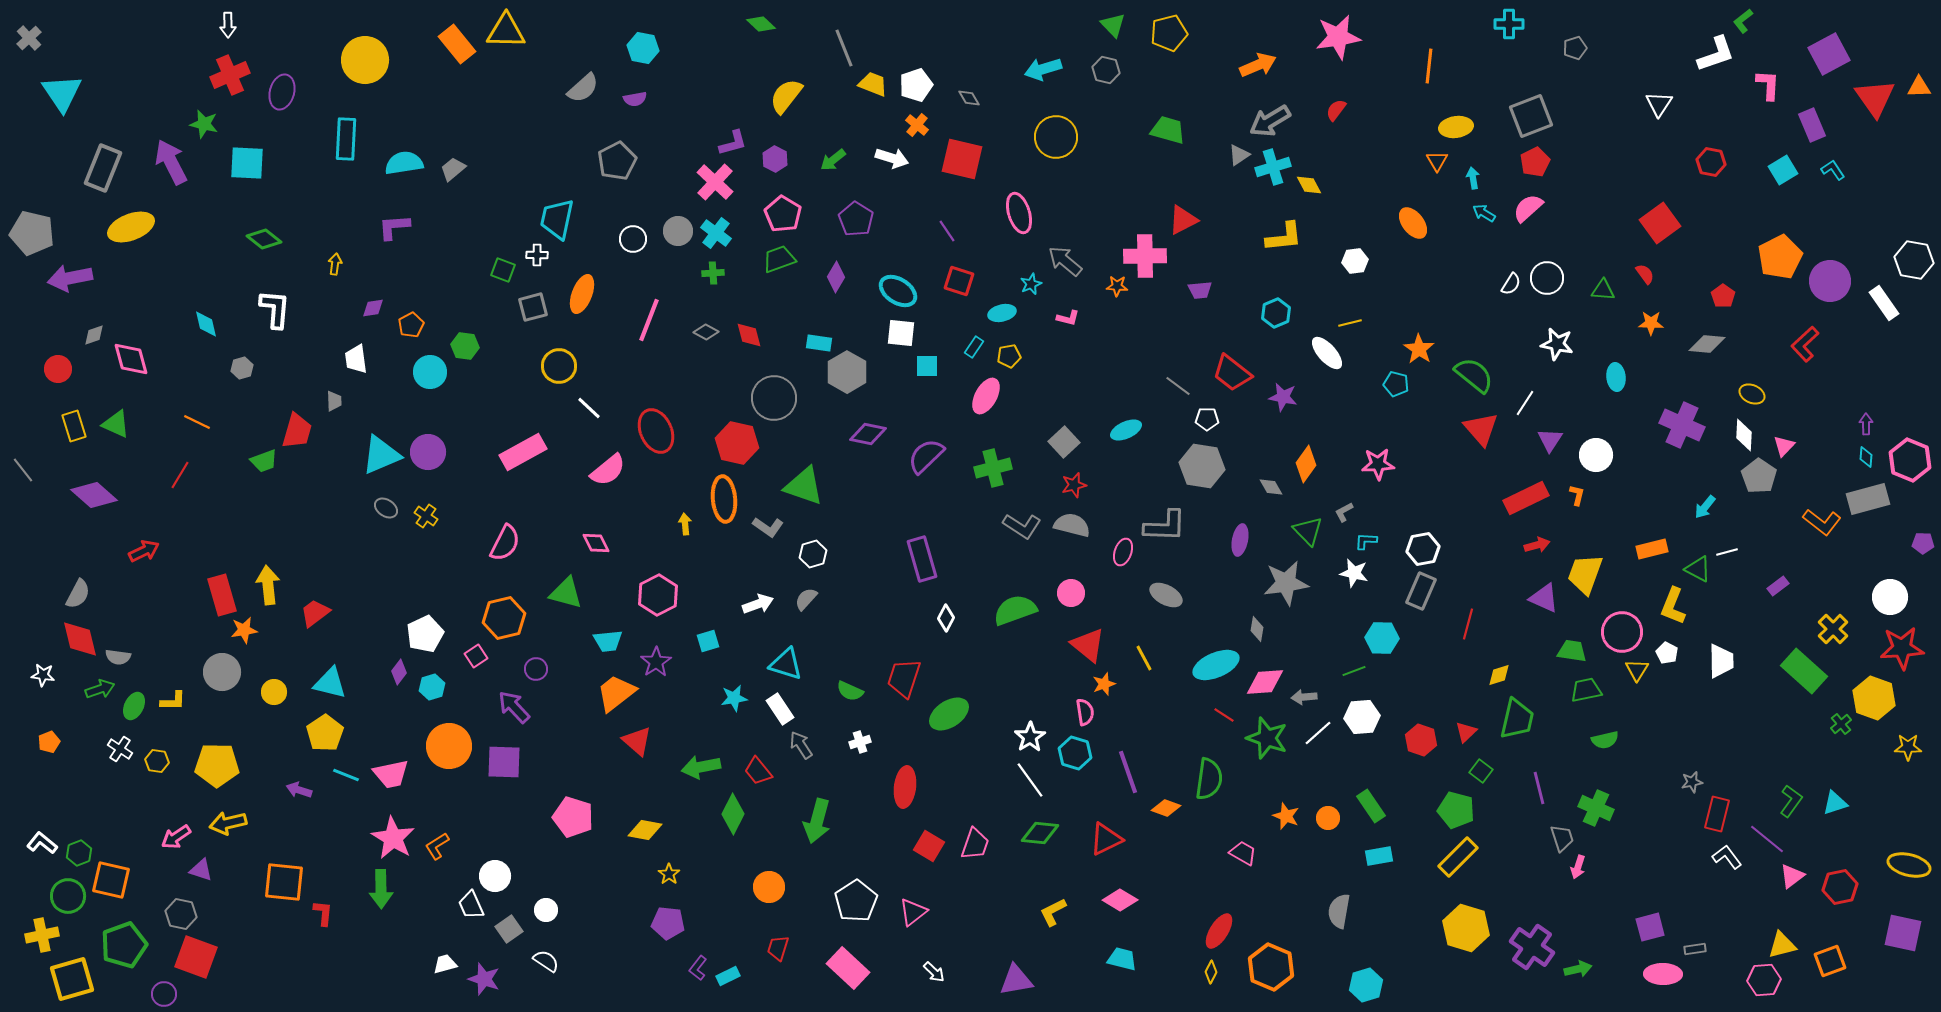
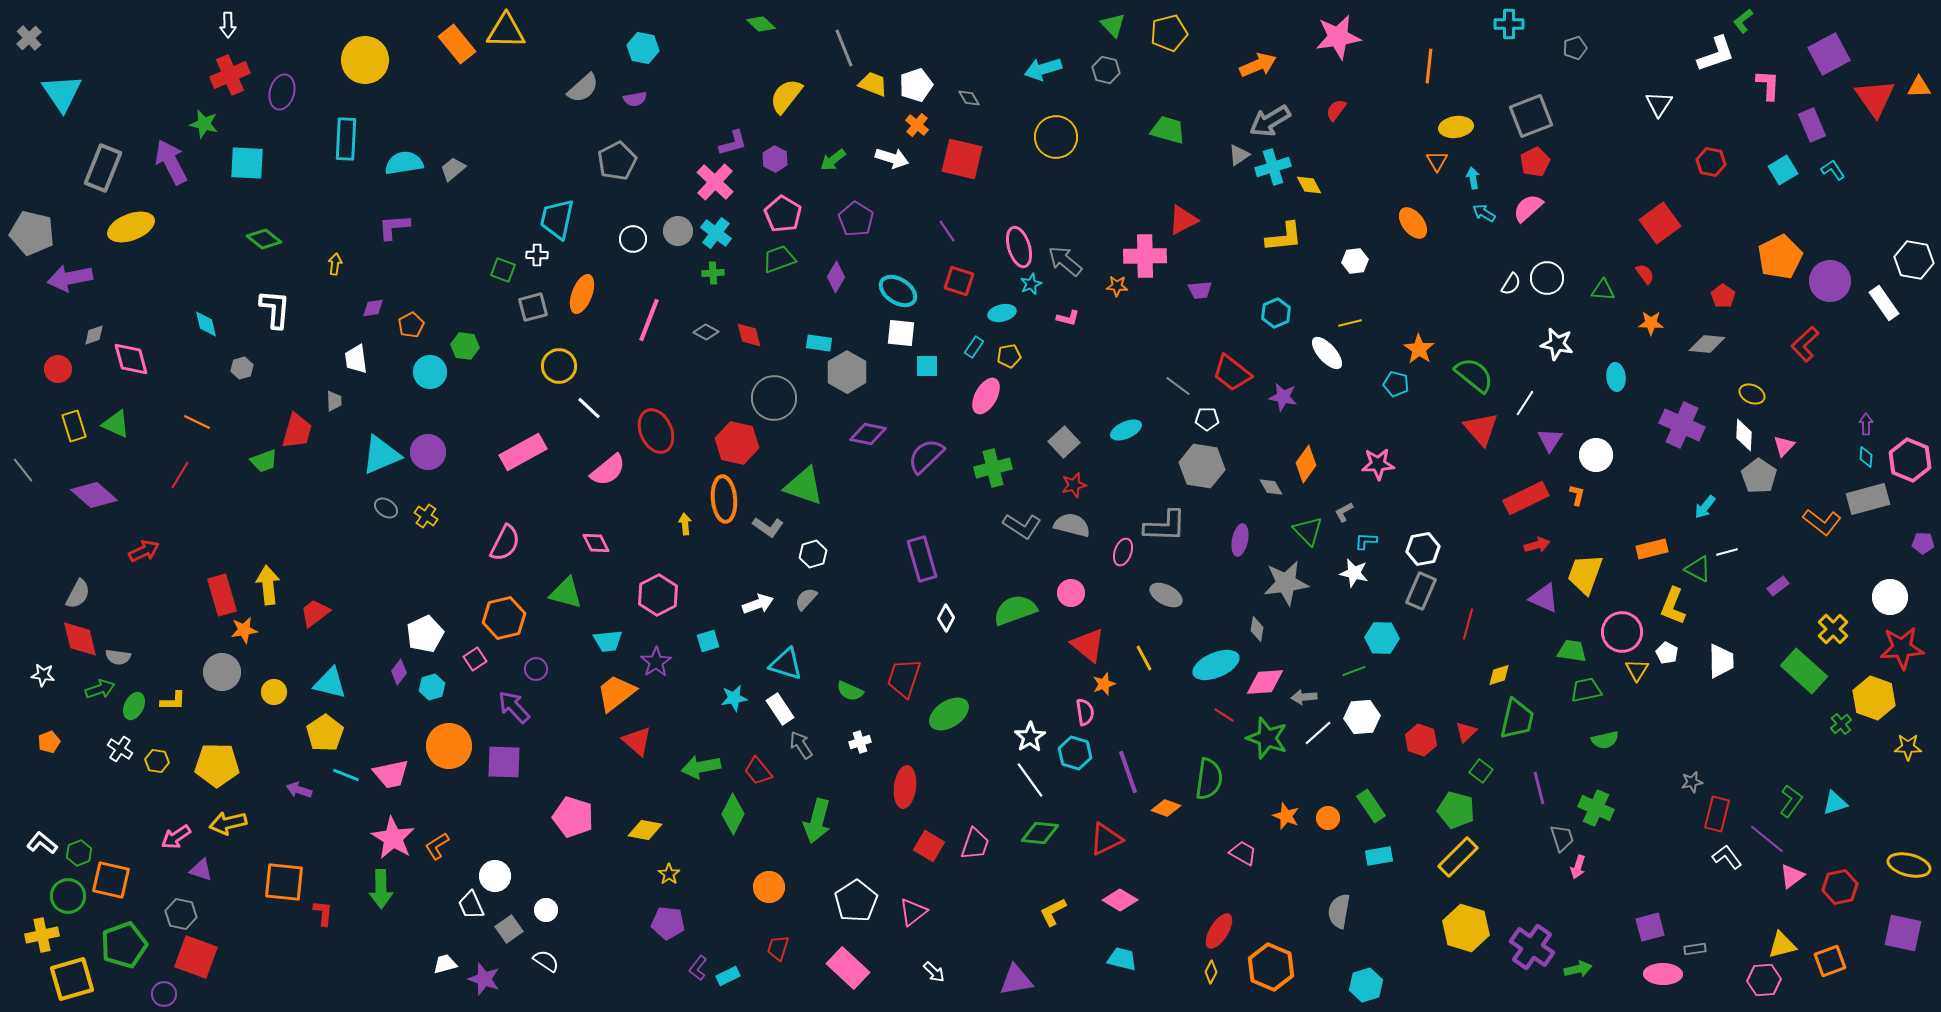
pink ellipse at (1019, 213): moved 34 px down
pink square at (476, 656): moved 1 px left, 3 px down
